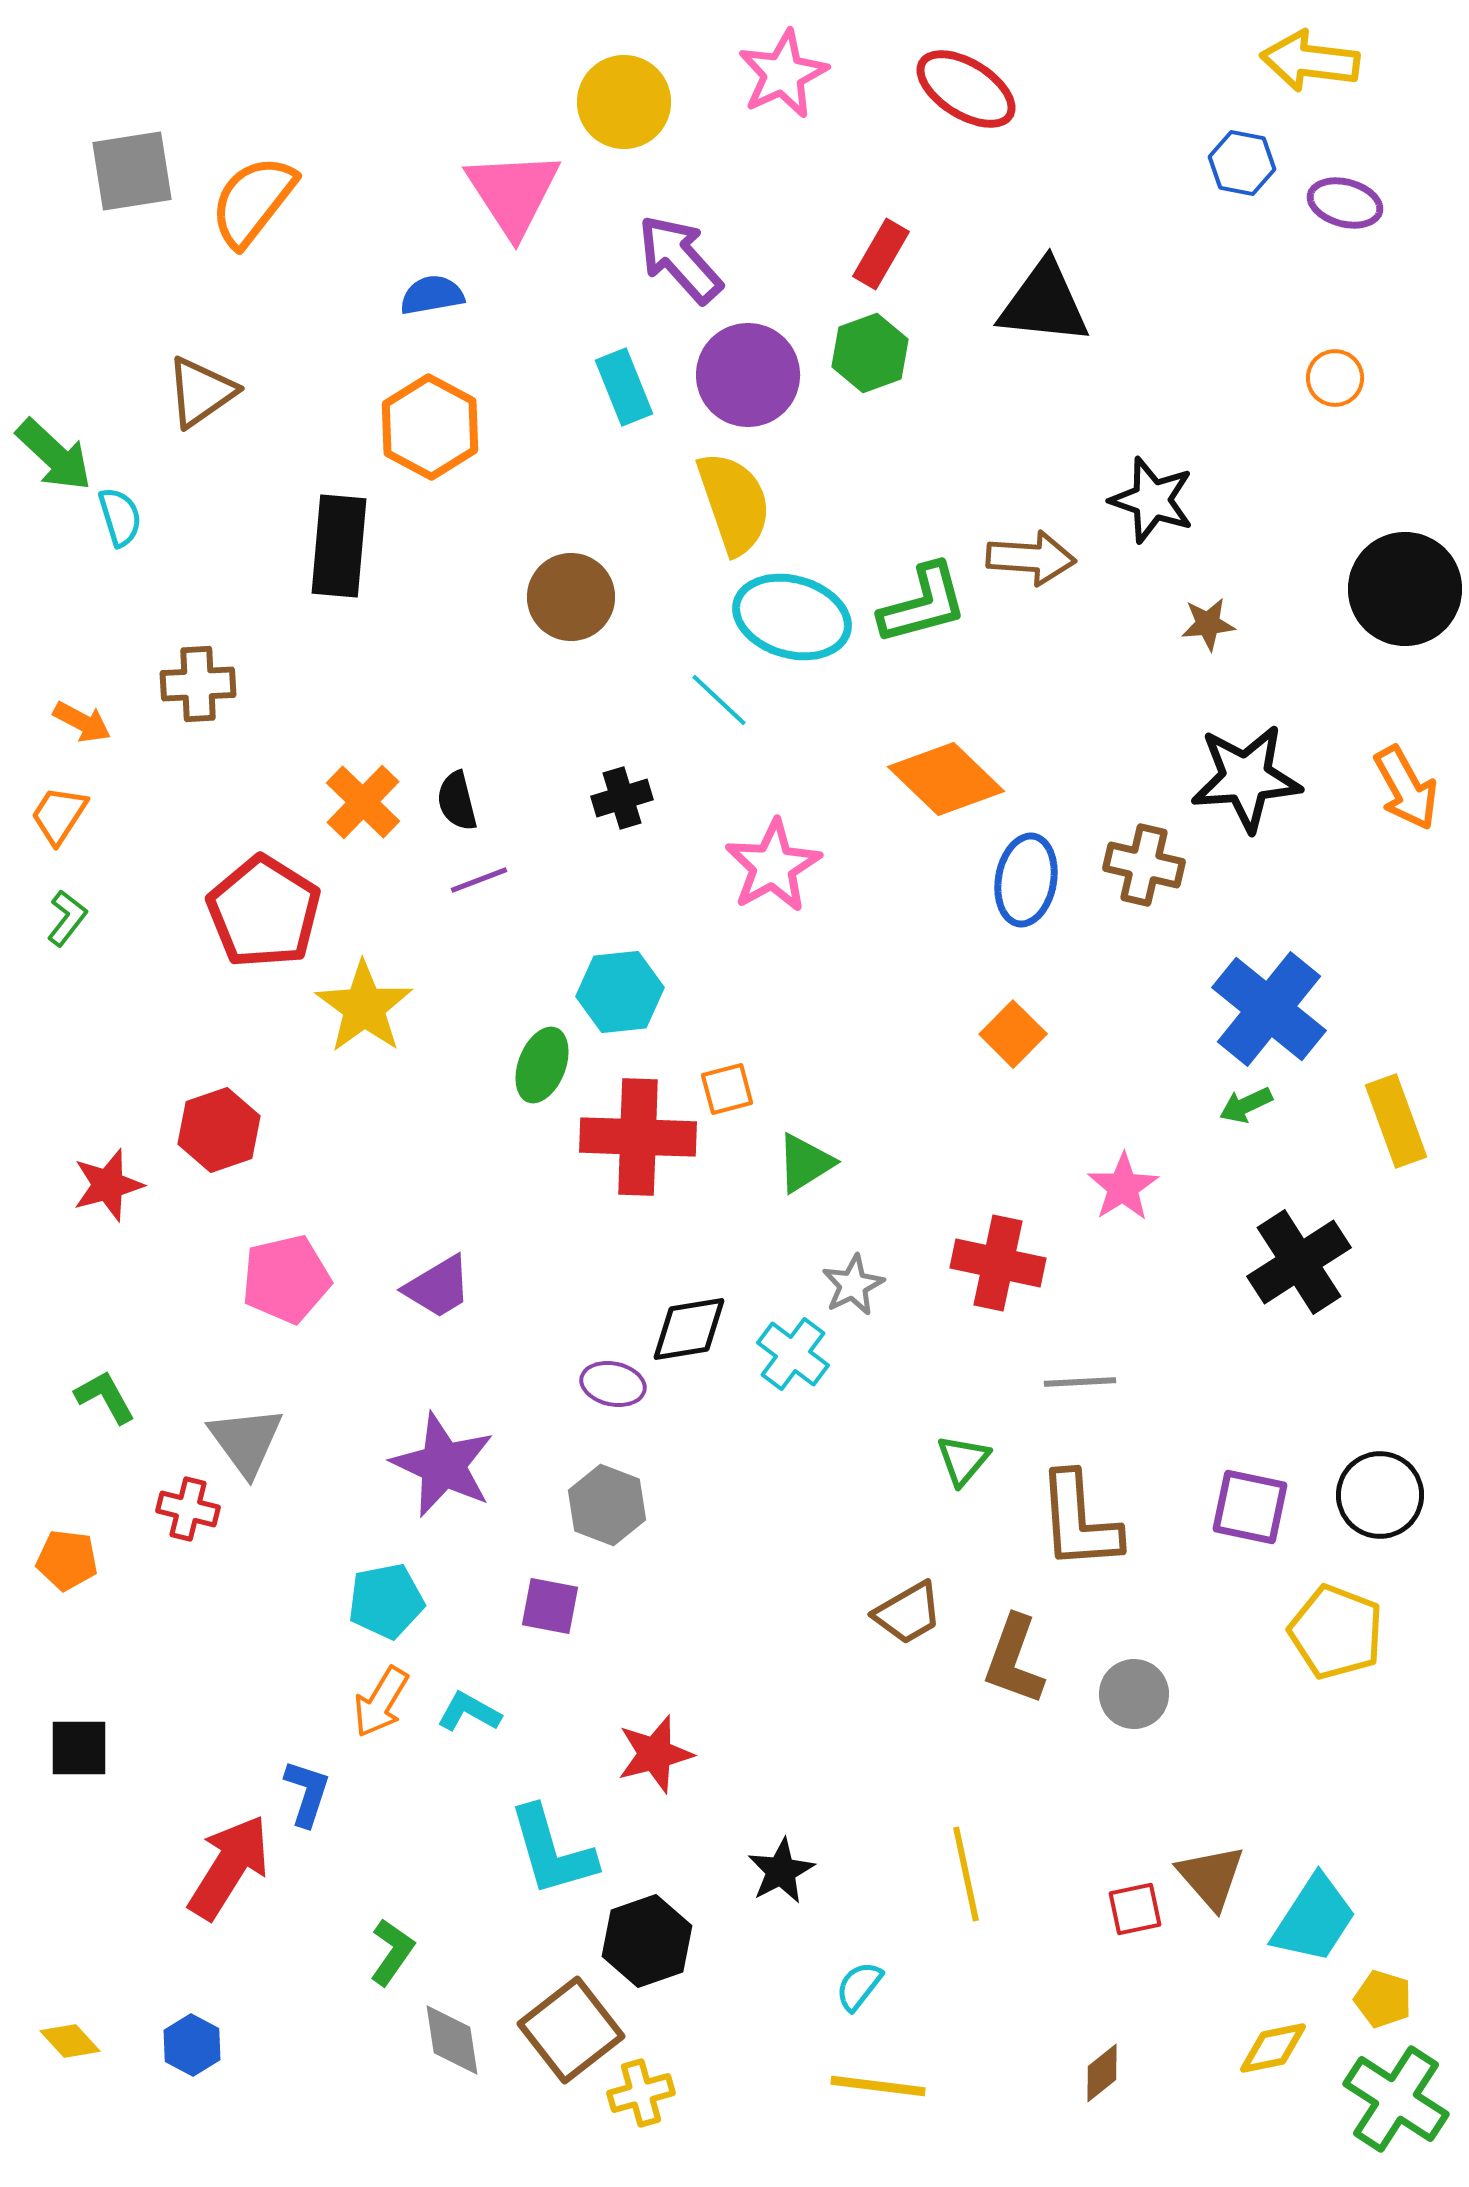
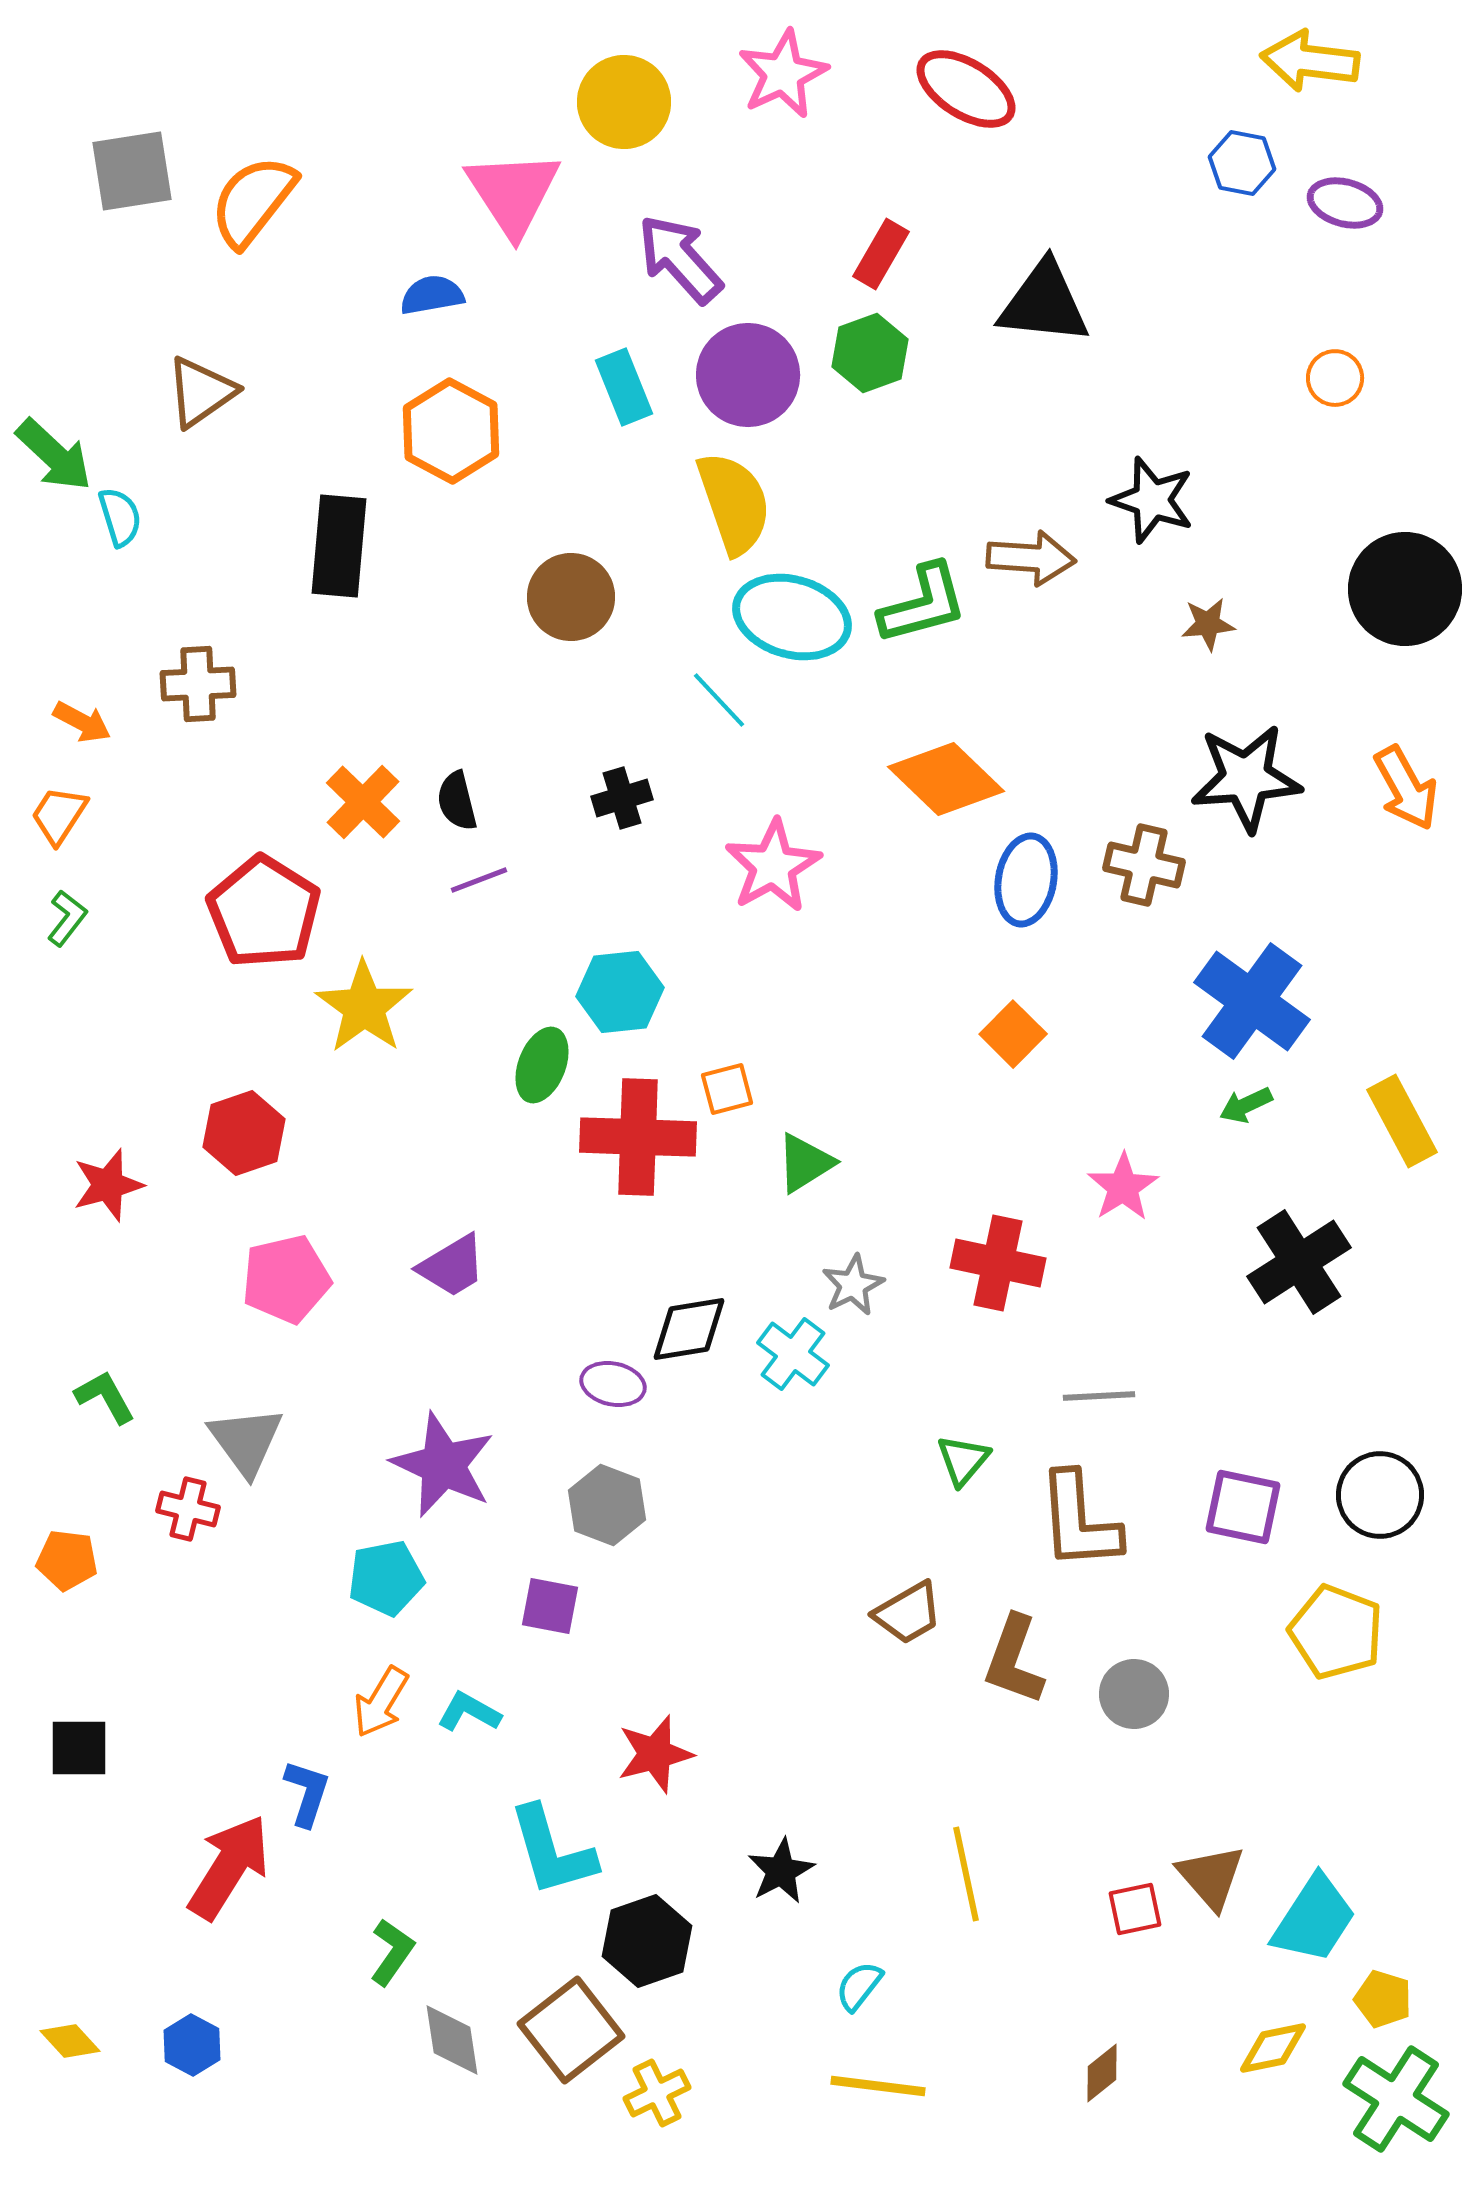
orange hexagon at (430, 427): moved 21 px right, 4 px down
cyan line at (719, 700): rotated 4 degrees clockwise
blue cross at (1269, 1009): moved 17 px left, 8 px up; rotated 3 degrees counterclockwise
yellow rectangle at (1396, 1121): moved 6 px right; rotated 8 degrees counterclockwise
red hexagon at (219, 1130): moved 25 px right, 3 px down
purple trapezoid at (438, 1287): moved 14 px right, 21 px up
gray line at (1080, 1382): moved 19 px right, 14 px down
purple square at (1250, 1507): moved 7 px left
cyan pentagon at (386, 1601): moved 23 px up
yellow cross at (641, 2093): moved 16 px right; rotated 10 degrees counterclockwise
